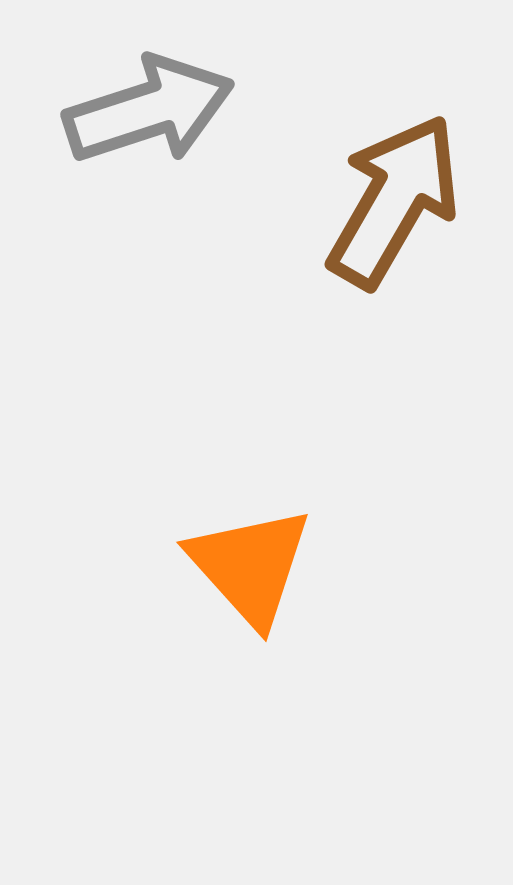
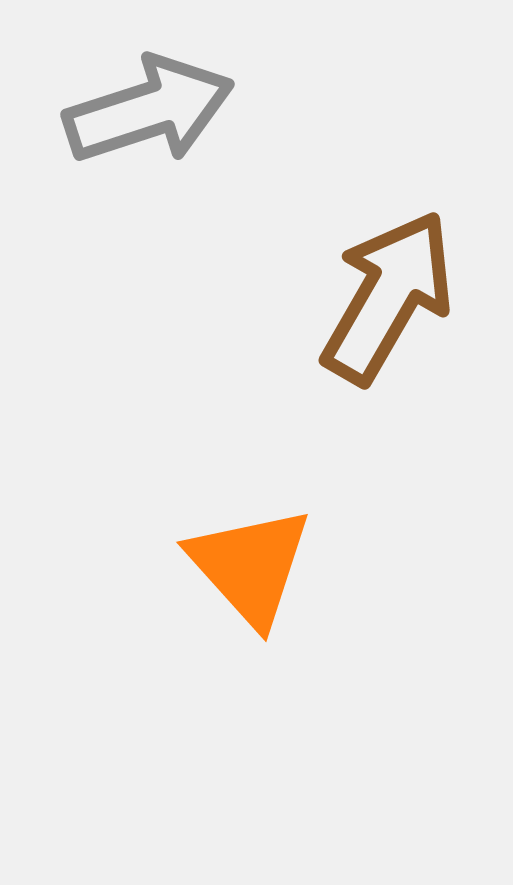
brown arrow: moved 6 px left, 96 px down
